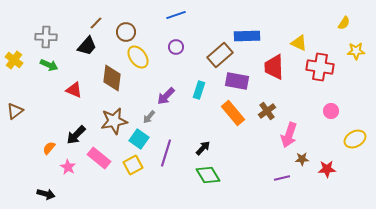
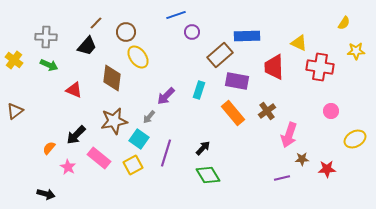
purple circle at (176, 47): moved 16 px right, 15 px up
